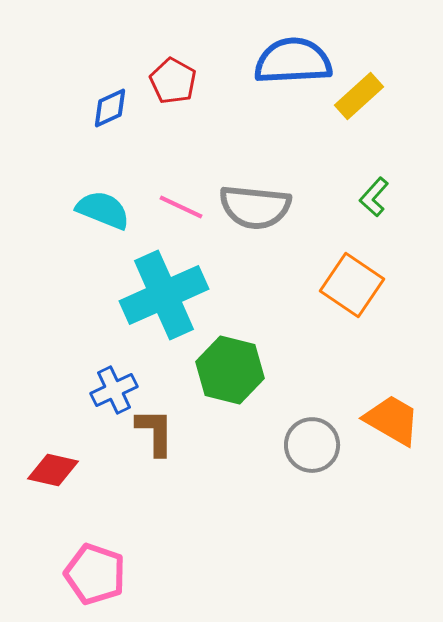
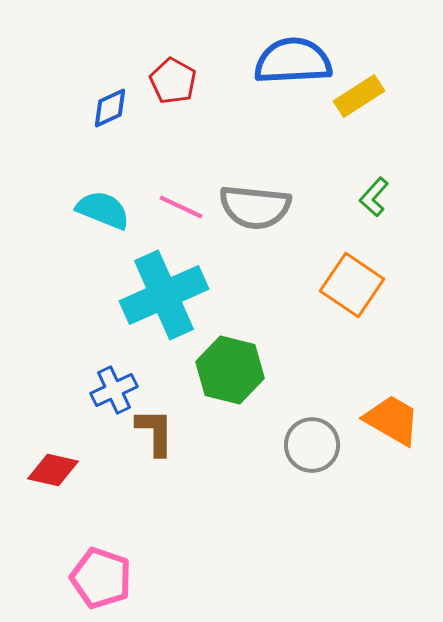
yellow rectangle: rotated 9 degrees clockwise
pink pentagon: moved 6 px right, 4 px down
